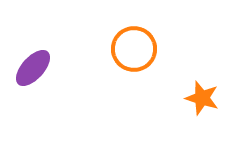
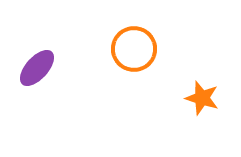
purple ellipse: moved 4 px right
